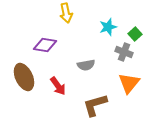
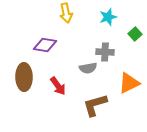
cyan star: moved 10 px up
gray cross: moved 19 px left; rotated 18 degrees counterclockwise
gray semicircle: moved 2 px right, 3 px down
brown ellipse: rotated 24 degrees clockwise
orange triangle: rotated 25 degrees clockwise
